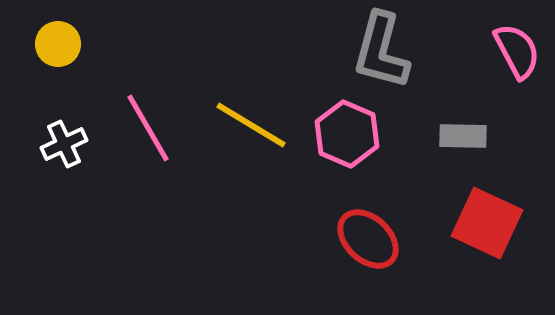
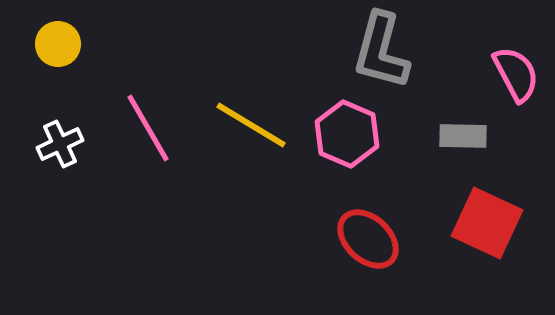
pink semicircle: moved 1 px left, 23 px down
white cross: moved 4 px left
